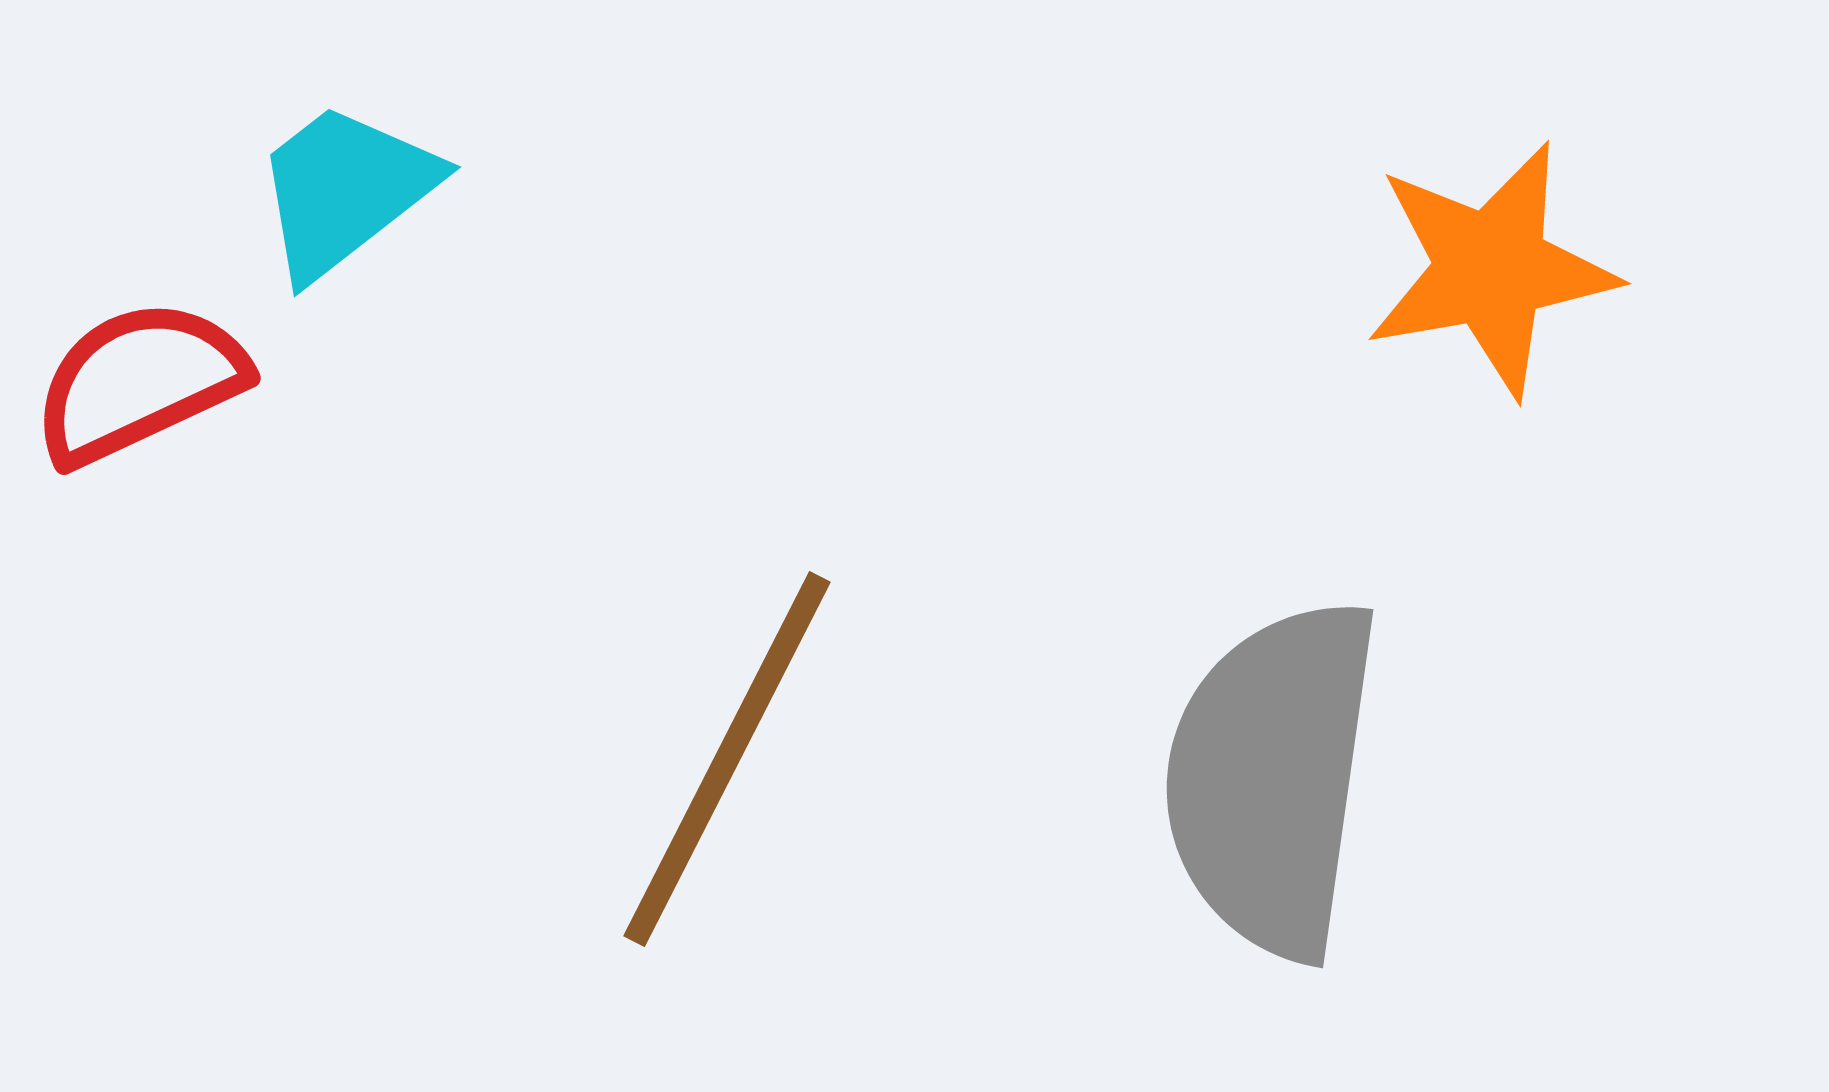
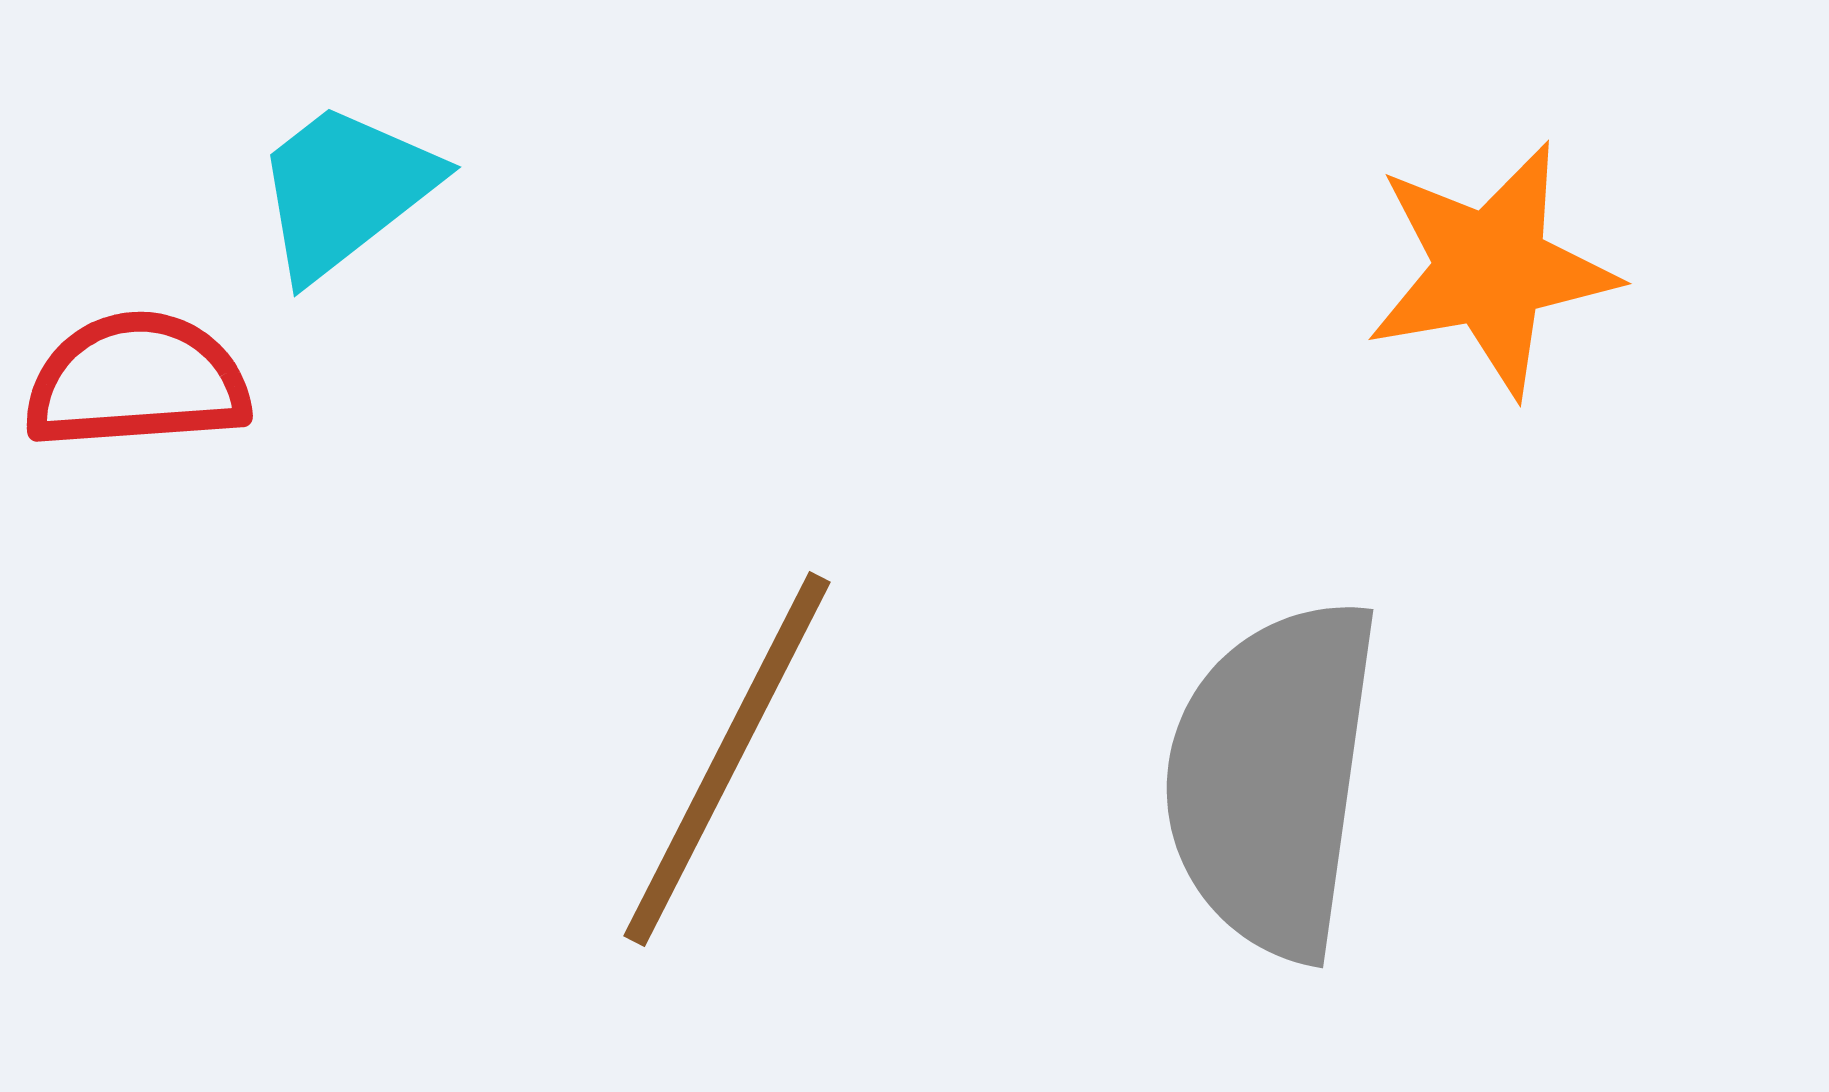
red semicircle: moved 2 px left, 1 px up; rotated 21 degrees clockwise
